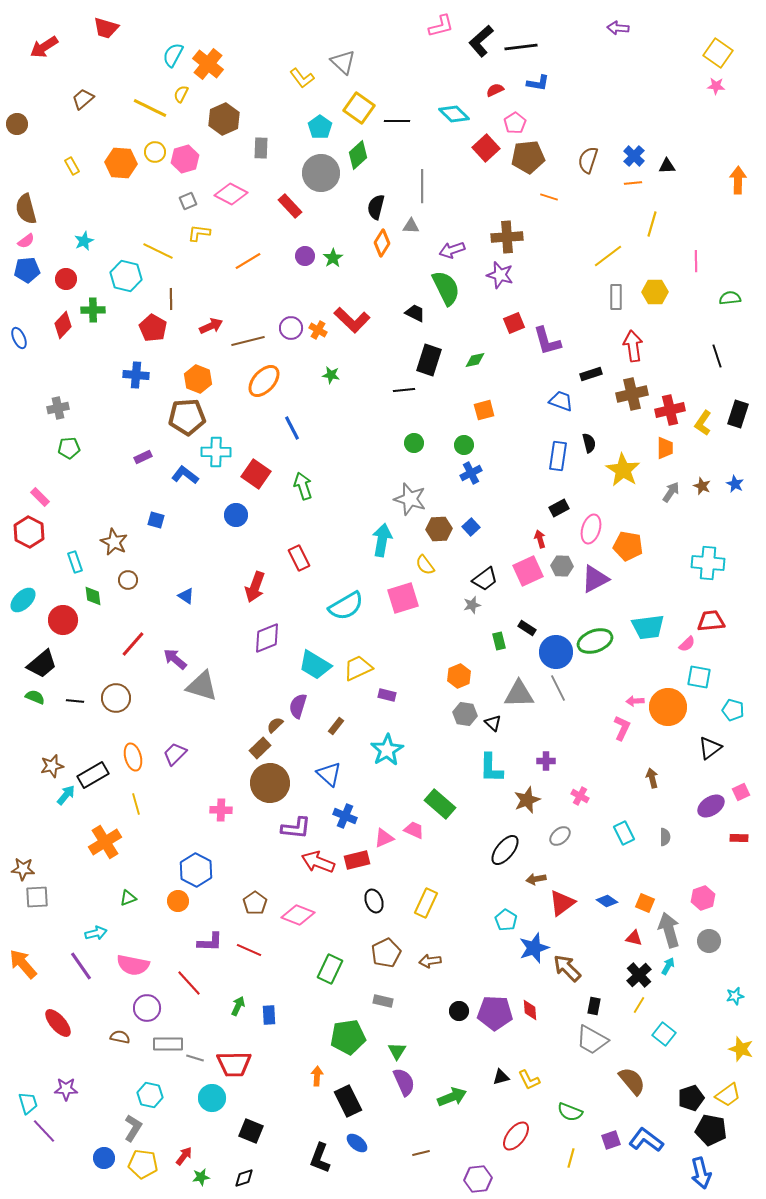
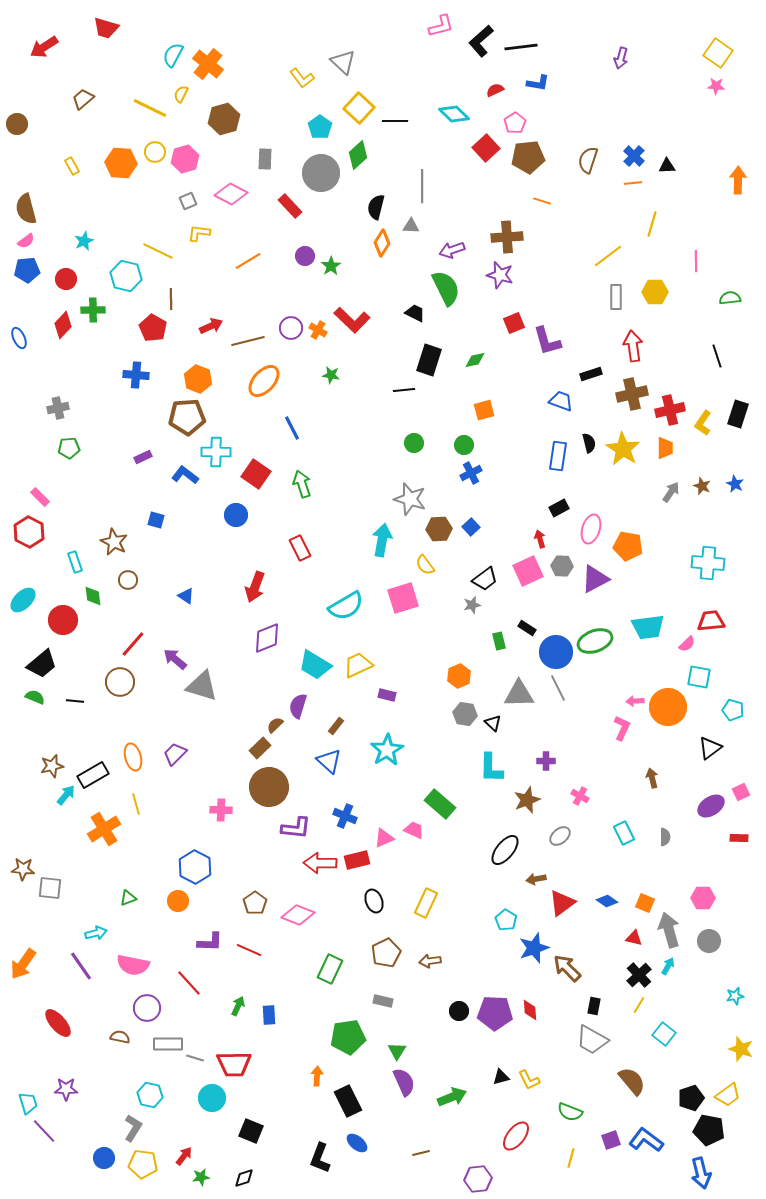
purple arrow at (618, 28): moved 3 px right, 30 px down; rotated 80 degrees counterclockwise
yellow square at (359, 108): rotated 8 degrees clockwise
brown hexagon at (224, 119): rotated 8 degrees clockwise
black line at (397, 121): moved 2 px left
gray rectangle at (261, 148): moved 4 px right, 11 px down
orange line at (549, 197): moved 7 px left, 4 px down
green star at (333, 258): moved 2 px left, 8 px down
yellow star at (623, 470): moved 21 px up
green arrow at (303, 486): moved 1 px left, 2 px up
red rectangle at (299, 558): moved 1 px right, 10 px up
yellow trapezoid at (358, 668): moved 3 px up
brown circle at (116, 698): moved 4 px right, 16 px up
blue triangle at (329, 774): moved 13 px up
brown circle at (270, 783): moved 1 px left, 4 px down
orange cross at (105, 842): moved 1 px left, 13 px up
red arrow at (318, 862): moved 2 px right, 1 px down; rotated 20 degrees counterclockwise
blue hexagon at (196, 870): moved 1 px left, 3 px up
gray square at (37, 897): moved 13 px right, 9 px up; rotated 10 degrees clockwise
pink hexagon at (703, 898): rotated 20 degrees clockwise
orange arrow at (23, 964): rotated 104 degrees counterclockwise
black pentagon at (711, 1130): moved 2 px left
